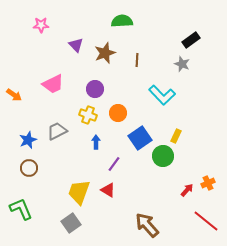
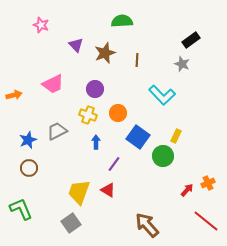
pink star: rotated 21 degrees clockwise
orange arrow: rotated 49 degrees counterclockwise
blue square: moved 2 px left, 1 px up; rotated 20 degrees counterclockwise
